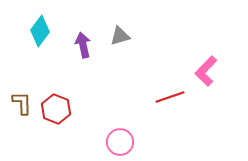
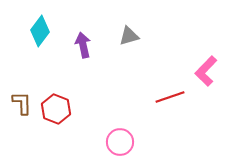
gray triangle: moved 9 px right
